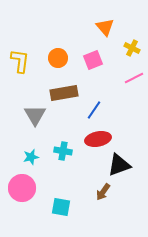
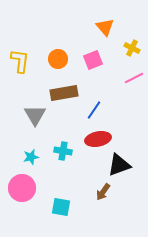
orange circle: moved 1 px down
